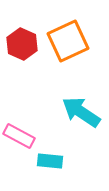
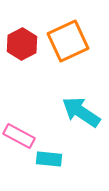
red hexagon: rotated 8 degrees clockwise
cyan rectangle: moved 1 px left, 2 px up
